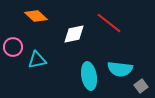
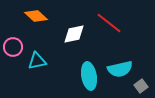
cyan triangle: moved 1 px down
cyan semicircle: rotated 20 degrees counterclockwise
